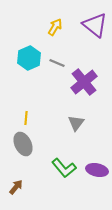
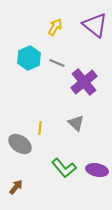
yellow line: moved 14 px right, 10 px down
gray triangle: rotated 24 degrees counterclockwise
gray ellipse: moved 3 px left; rotated 30 degrees counterclockwise
